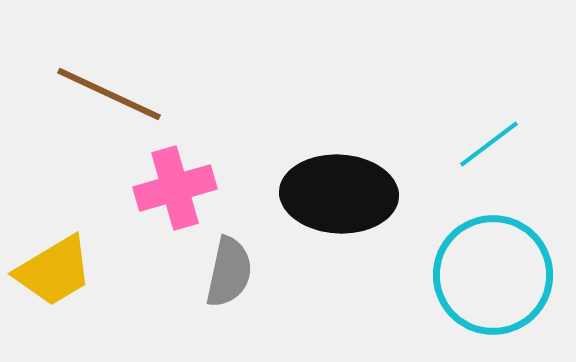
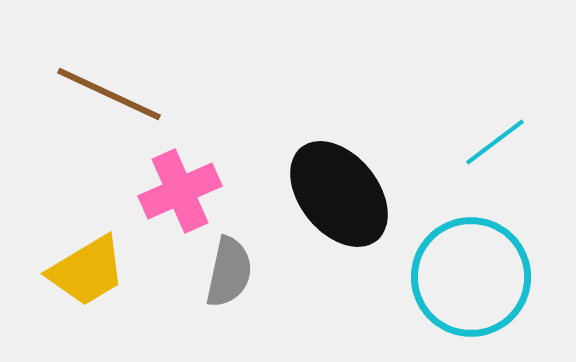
cyan line: moved 6 px right, 2 px up
pink cross: moved 5 px right, 3 px down; rotated 8 degrees counterclockwise
black ellipse: rotated 48 degrees clockwise
yellow trapezoid: moved 33 px right
cyan circle: moved 22 px left, 2 px down
